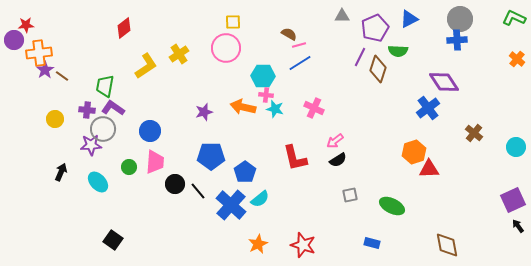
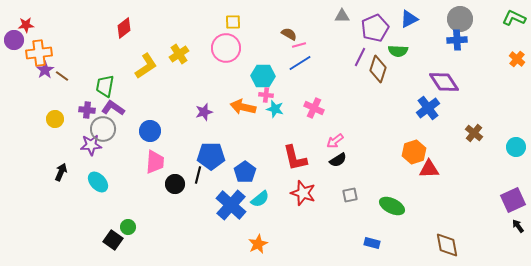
green circle at (129, 167): moved 1 px left, 60 px down
black line at (198, 191): moved 16 px up; rotated 54 degrees clockwise
red star at (303, 245): moved 52 px up
